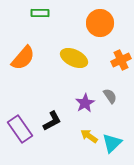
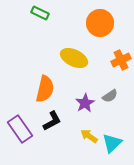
green rectangle: rotated 24 degrees clockwise
orange semicircle: moved 22 px right, 31 px down; rotated 28 degrees counterclockwise
gray semicircle: rotated 91 degrees clockwise
